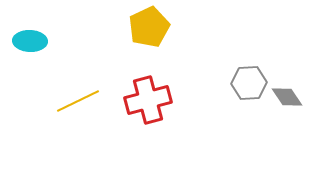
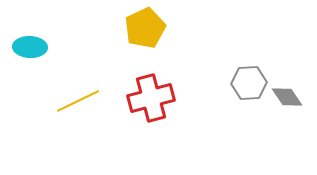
yellow pentagon: moved 4 px left, 1 px down
cyan ellipse: moved 6 px down
red cross: moved 3 px right, 2 px up
